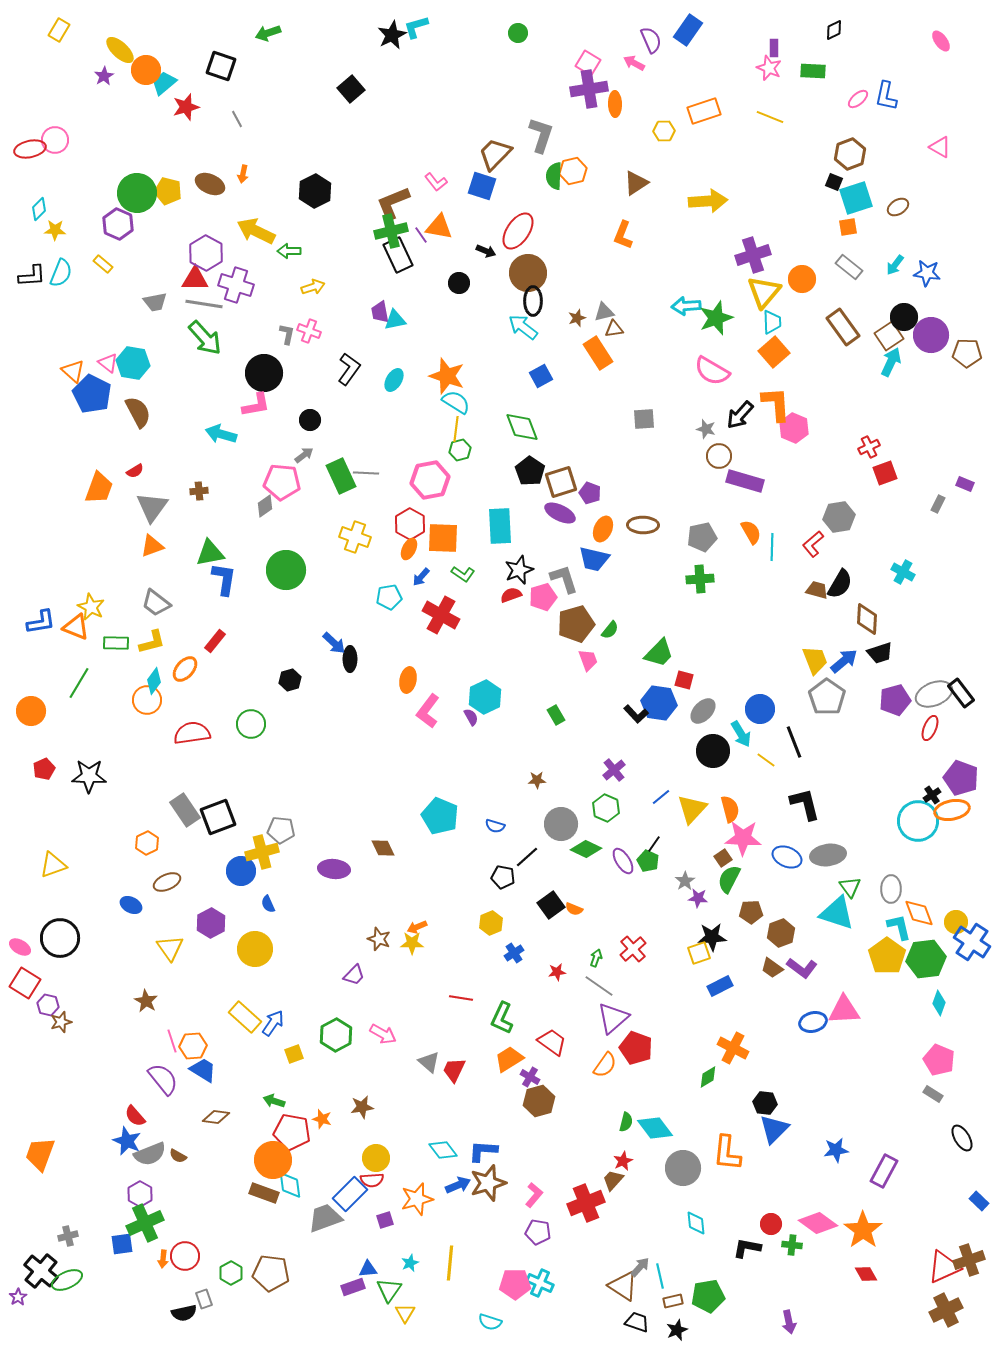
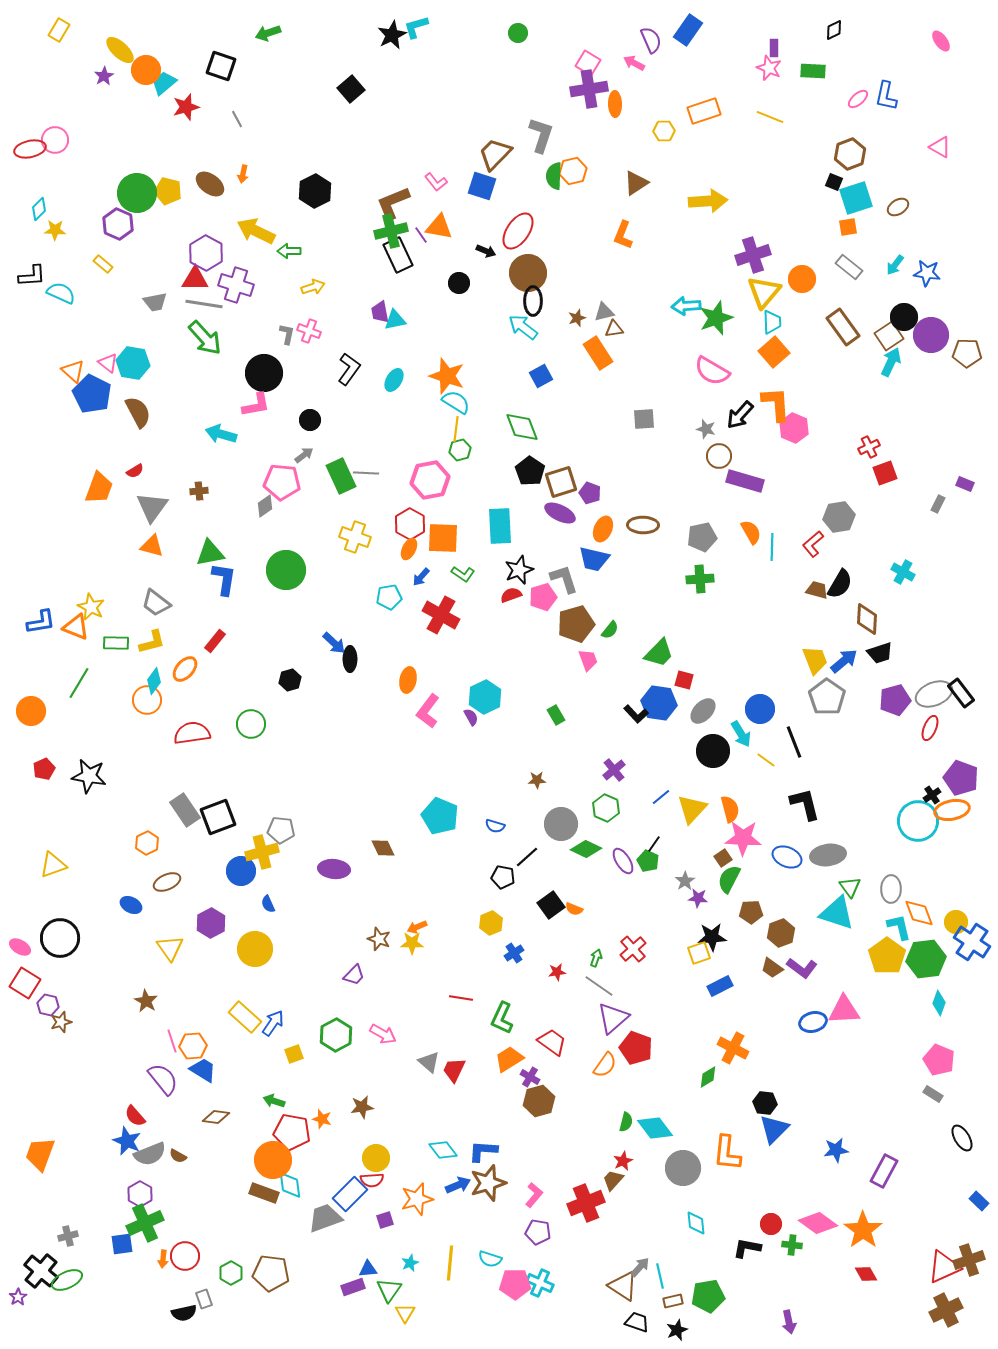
brown ellipse at (210, 184): rotated 12 degrees clockwise
cyan semicircle at (61, 273): moved 20 px down; rotated 88 degrees counterclockwise
orange triangle at (152, 546): rotated 35 degrees clockwise
black star at (89, 776): rotated 8 degrees clockwise
cyan semicircle at (490, 1322): moved 63 px up
